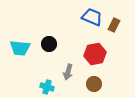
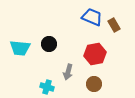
brown rectangle: rotated 56 degrees counterclockwise
